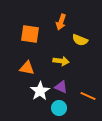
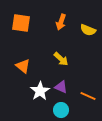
orange square: moved 9 px left, 11 px up
yellow semicircle: moved 8 px right, 10 px up
yellow arrow: moved 2 px up; rotated 35 degrees clockwise
orange triangle: moved 4 px left, 2 px up; rotated 28 degrees clockwise
cyan circle: moved 2 px right, 2 px down
